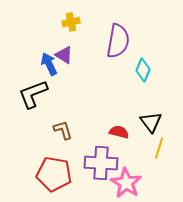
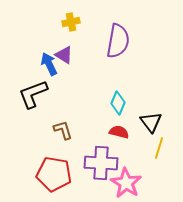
cyan diamond: moved 25 px left, 33 px down
